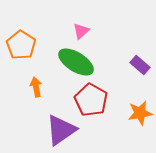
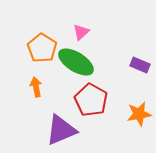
pink triangle: moved 1 px down
orange pentagon: moved 21 px right, 3 px down
purple rectangle: rotated 18 degrees counterclockwise
orange star: moved 1 px left, 1 px down
purple triangle: rotated 12 degrees clockwise
